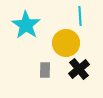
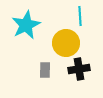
cyan star: rotated 12 degrees clockwise
black cross: rotated 30 degrees clockwise
